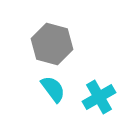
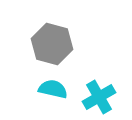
cyan semicircle: rotated 40 degrees counterclockwise
